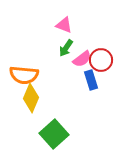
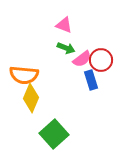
green arrow: rotated 102 degrees counterclockwise
